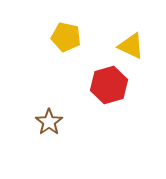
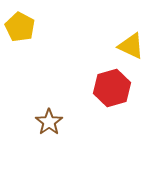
yellow pentagon: moved 46 px left, 10 px up; rotated 16 degrees clockwise
red hexagon: moved 3 px right, 3 px down
